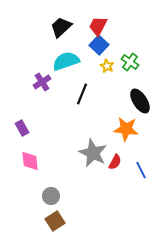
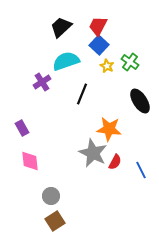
orange star: moved 17 px left
